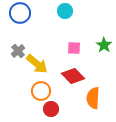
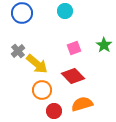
blue circle: moved 2 px right
pink square: rotated 24 degrees counterclockwise
orange circle: moved 1 px right, 1 px up
orange semicircle: moved 11 px left, 6 px down; rotated 70 degrees clockwise
red circle: moved 3 px right, 2 px down
